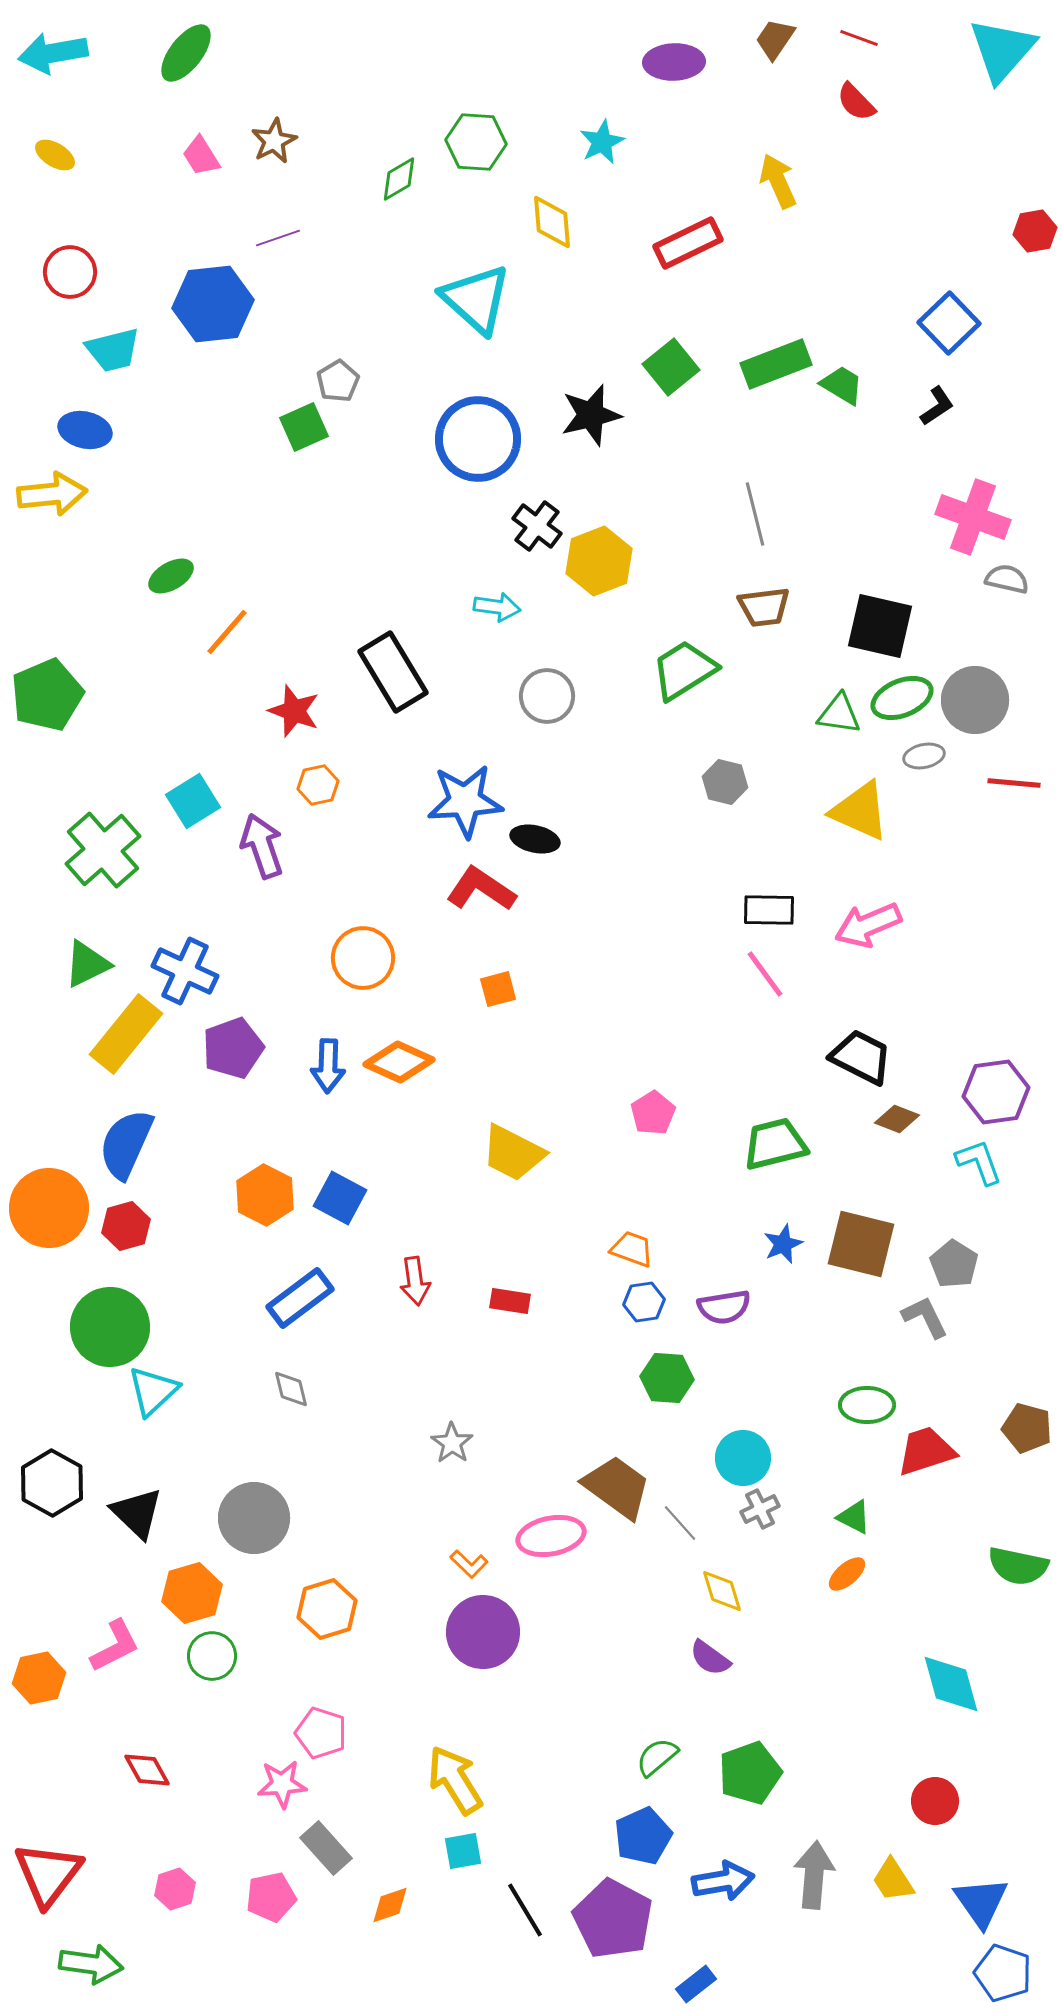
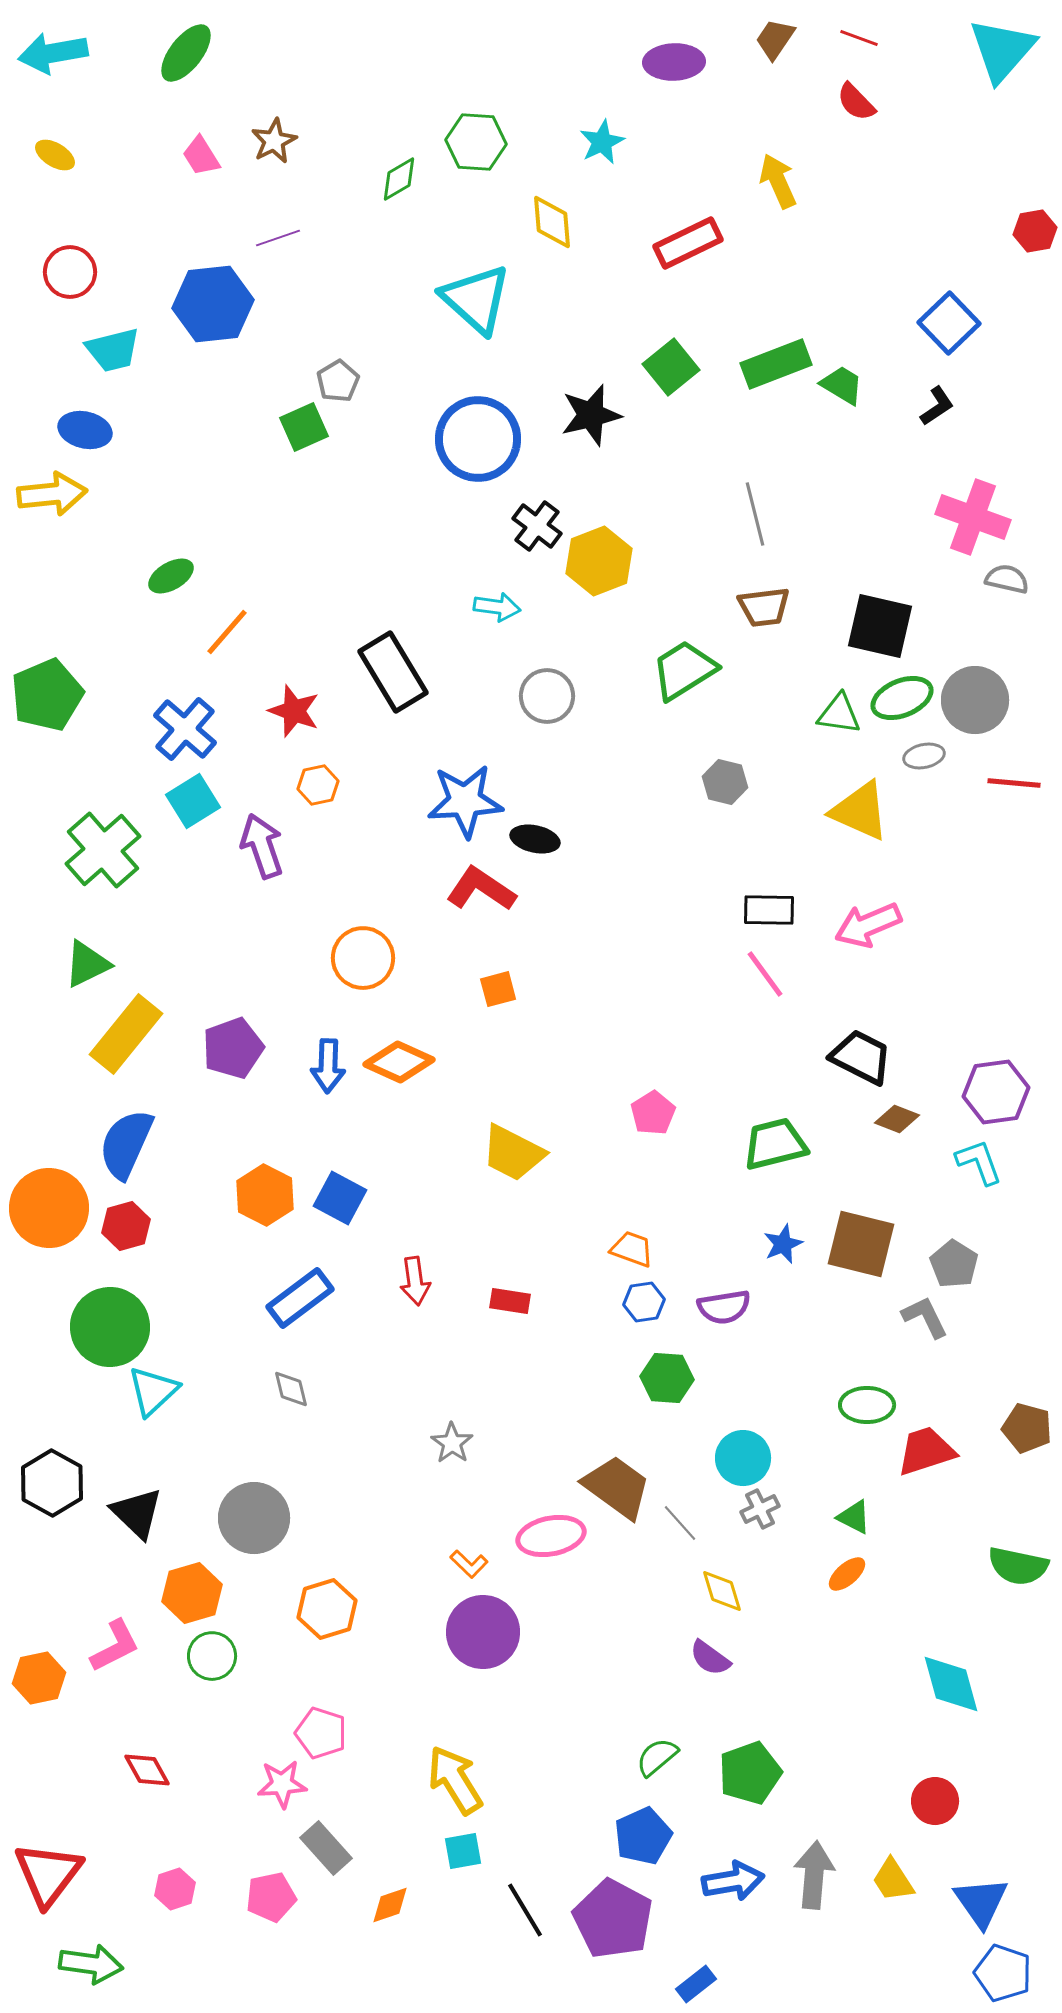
blue cross at (185, 971): moved 242 px up; rotated 16 degrees clockwise
blue arrow at (723, 1881): moved 10 px right
